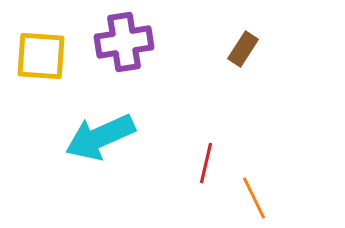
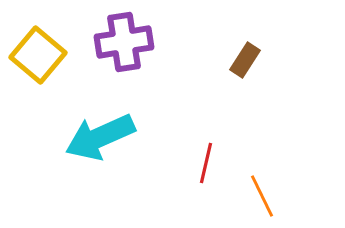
brown rectangle: moved 2 px right, 11 px down
yellow square: moved 3 px left, 1 px up; rotated 36 degrees clockwise
orange line: moved 8 px right, 2 px up
